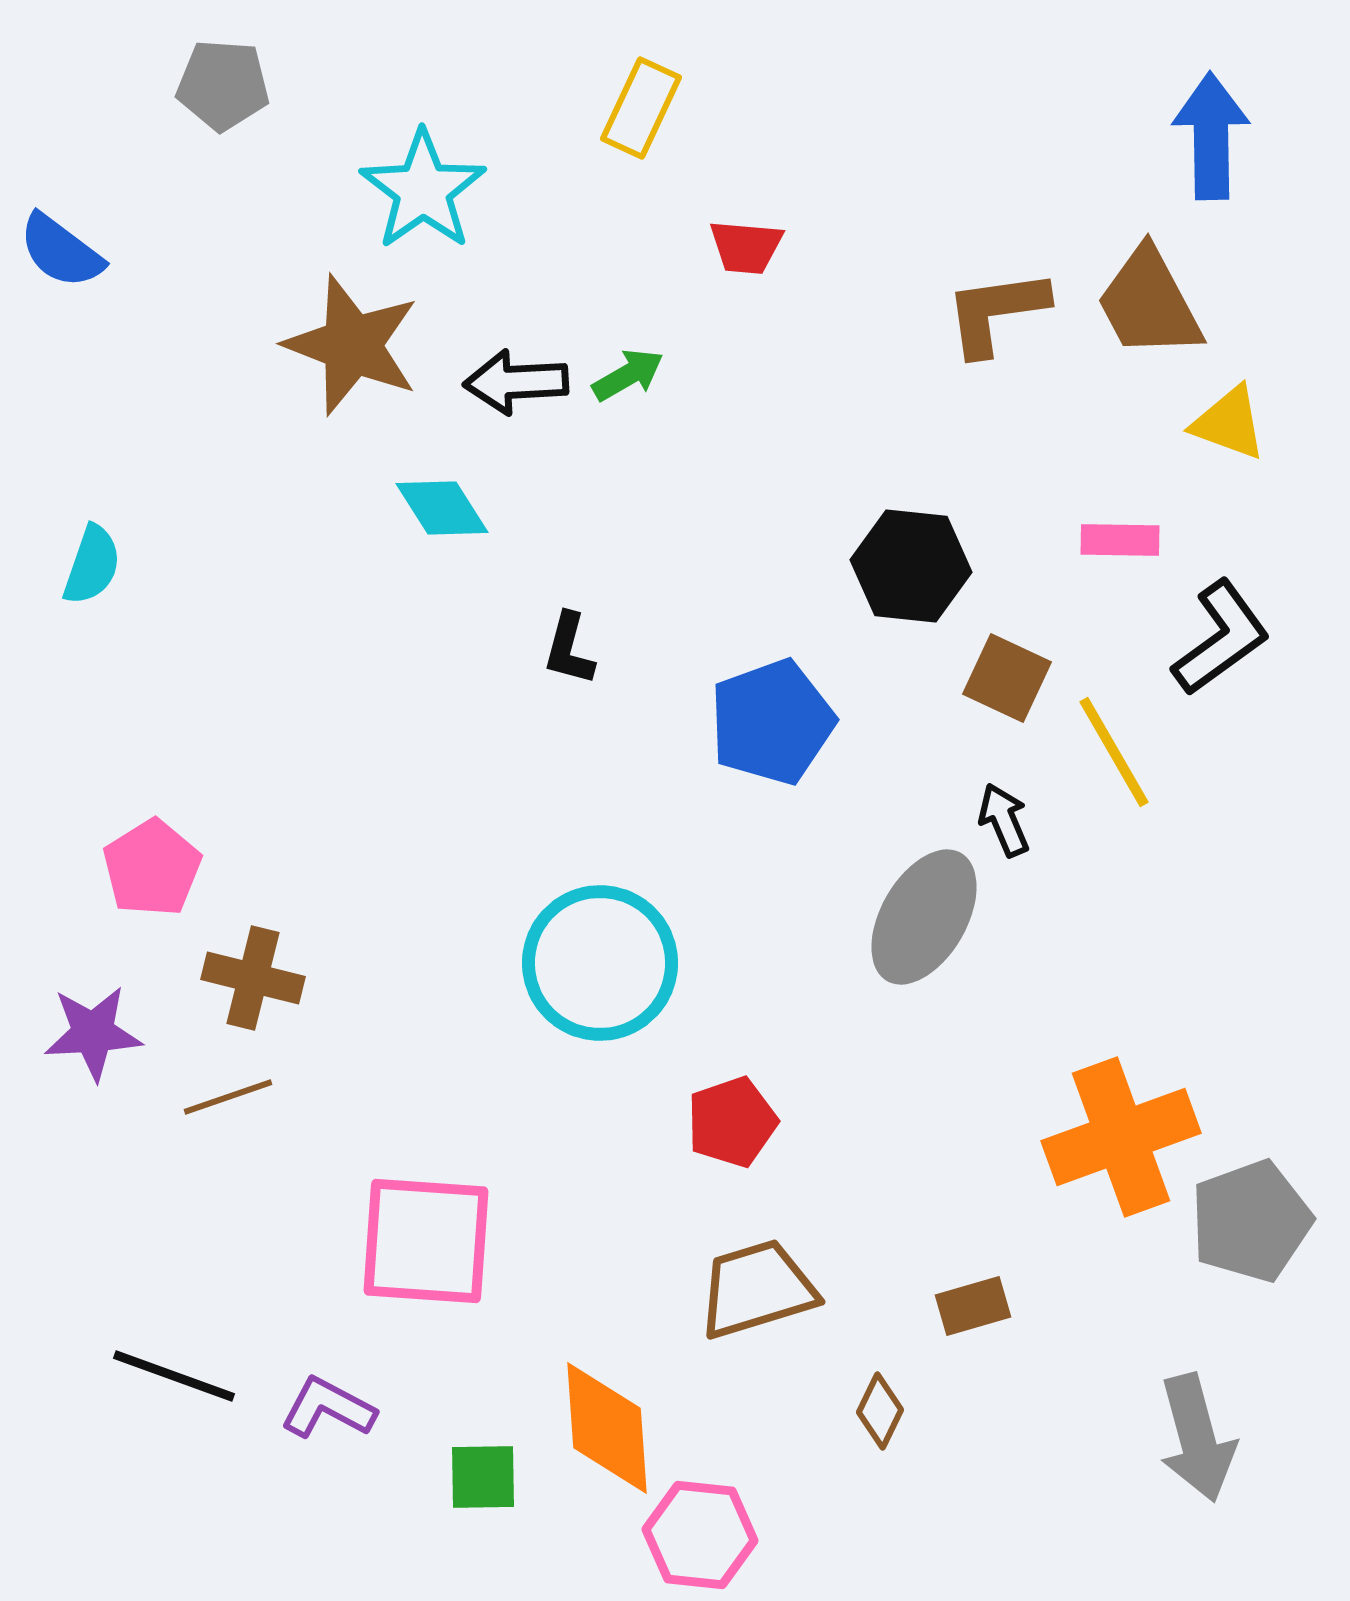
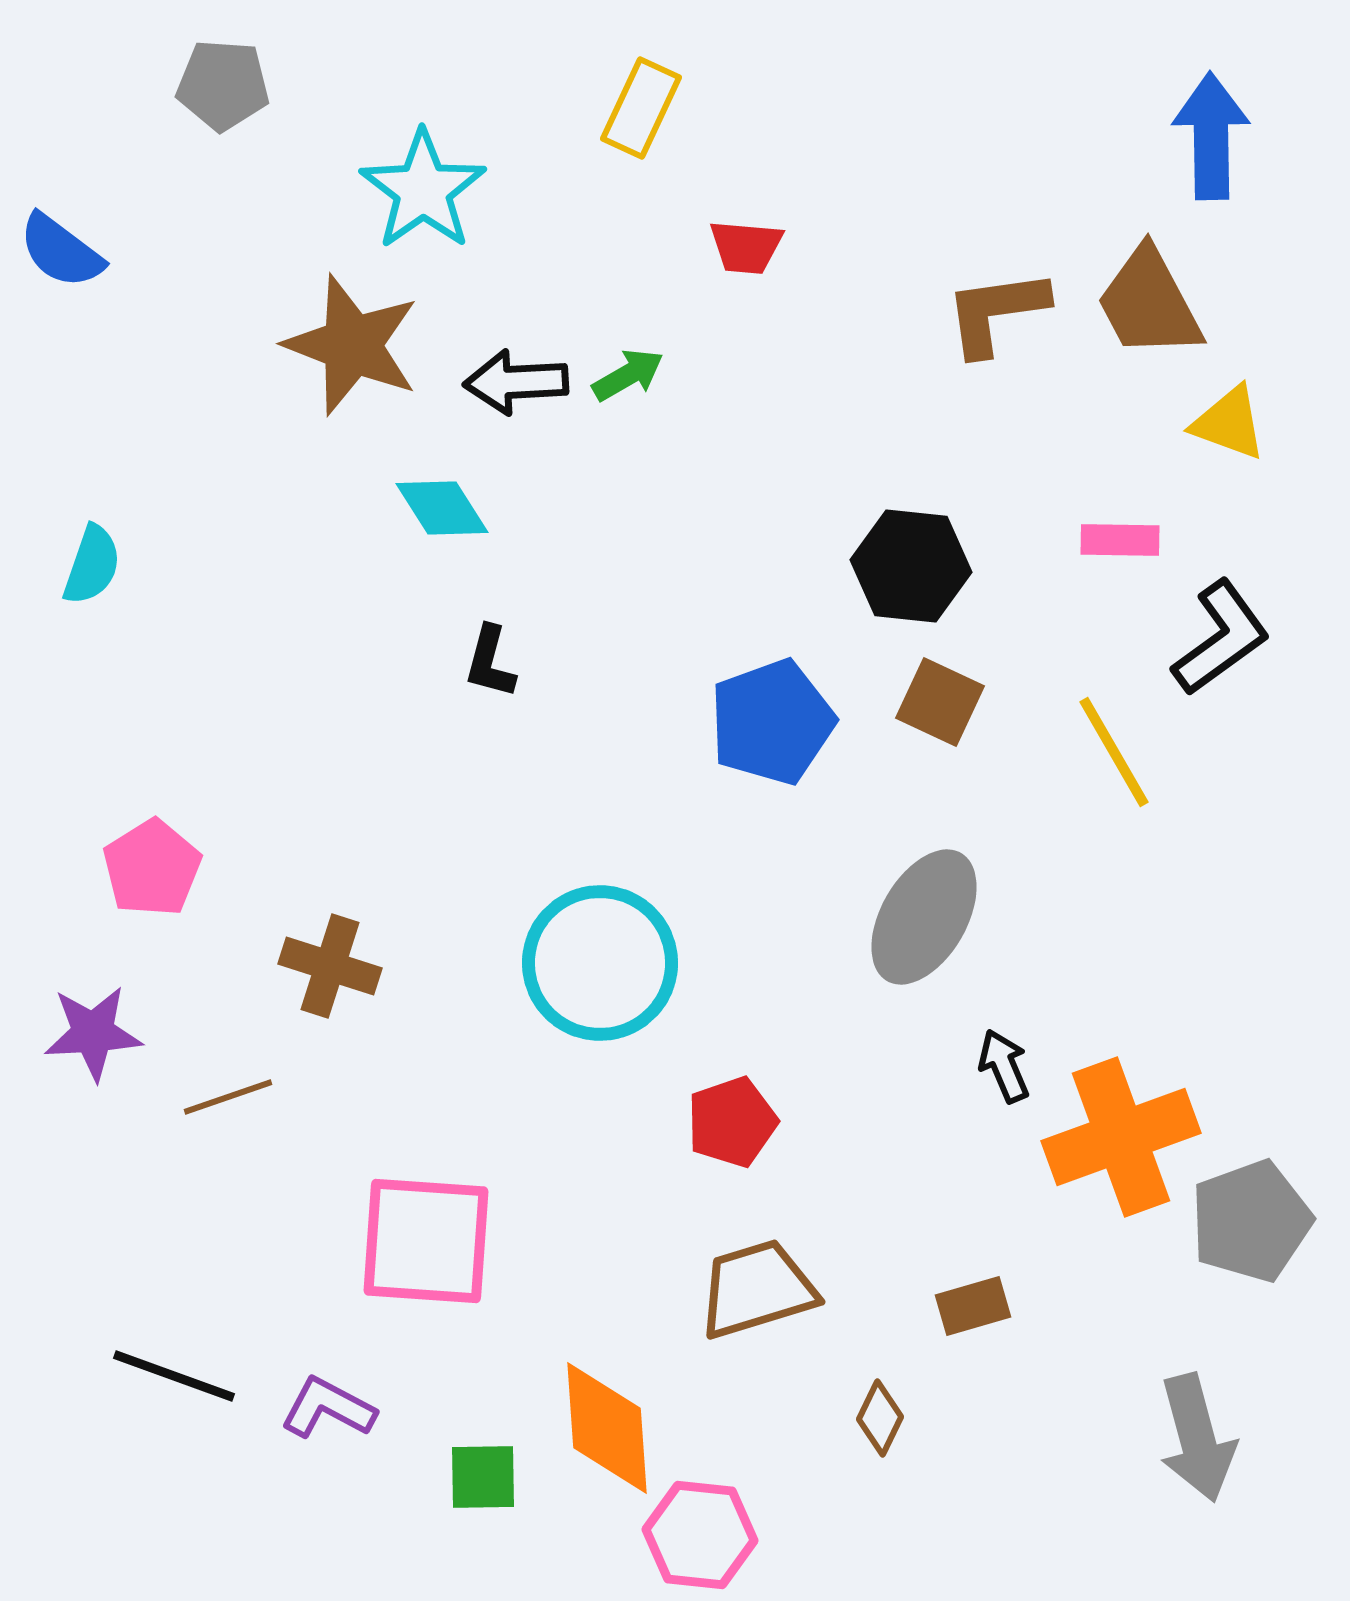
black L-shape at (569, 649): moved 79 px left, 13 px down
brown square at (1007, 678): moved 67 px left, 24 px down
black arrow at (1004, 820): moved 246 px down
brown cross at (253, 978): moved 77 px right, 12 px up; rotated 4 degrees clockwise
brown diamond at (880, 1411): moved 7 px down
